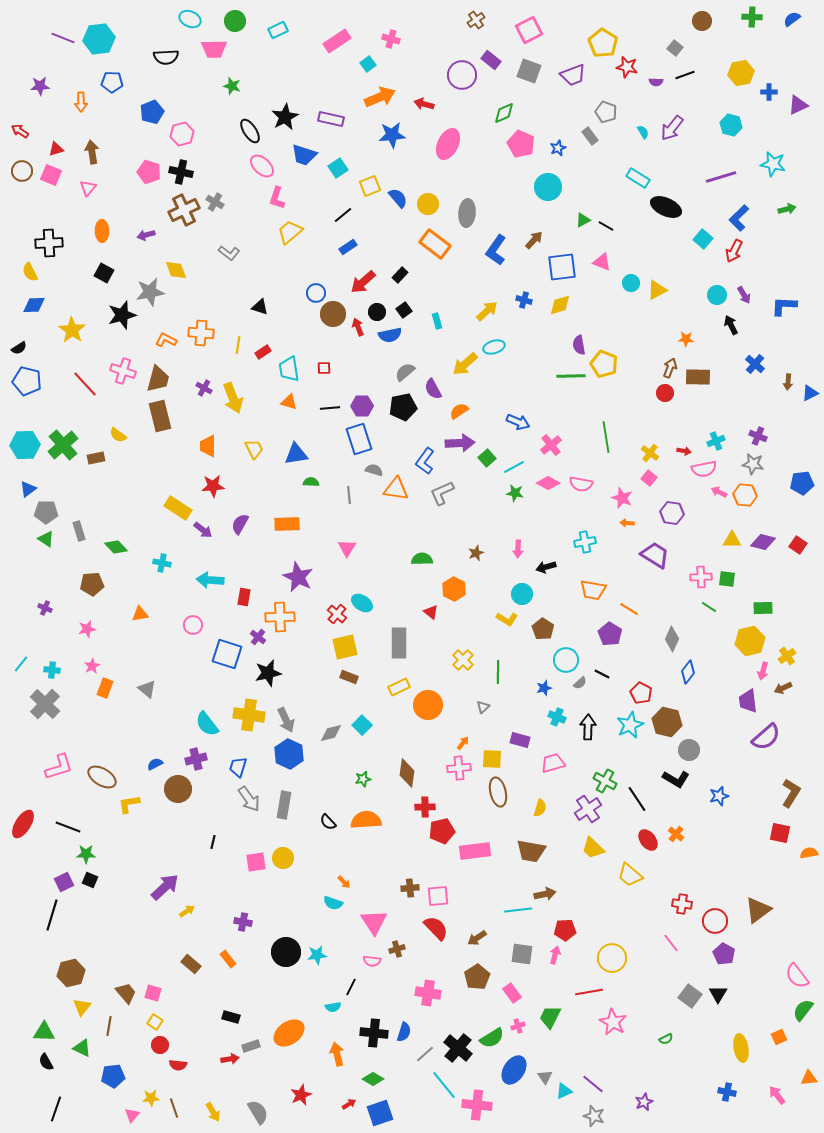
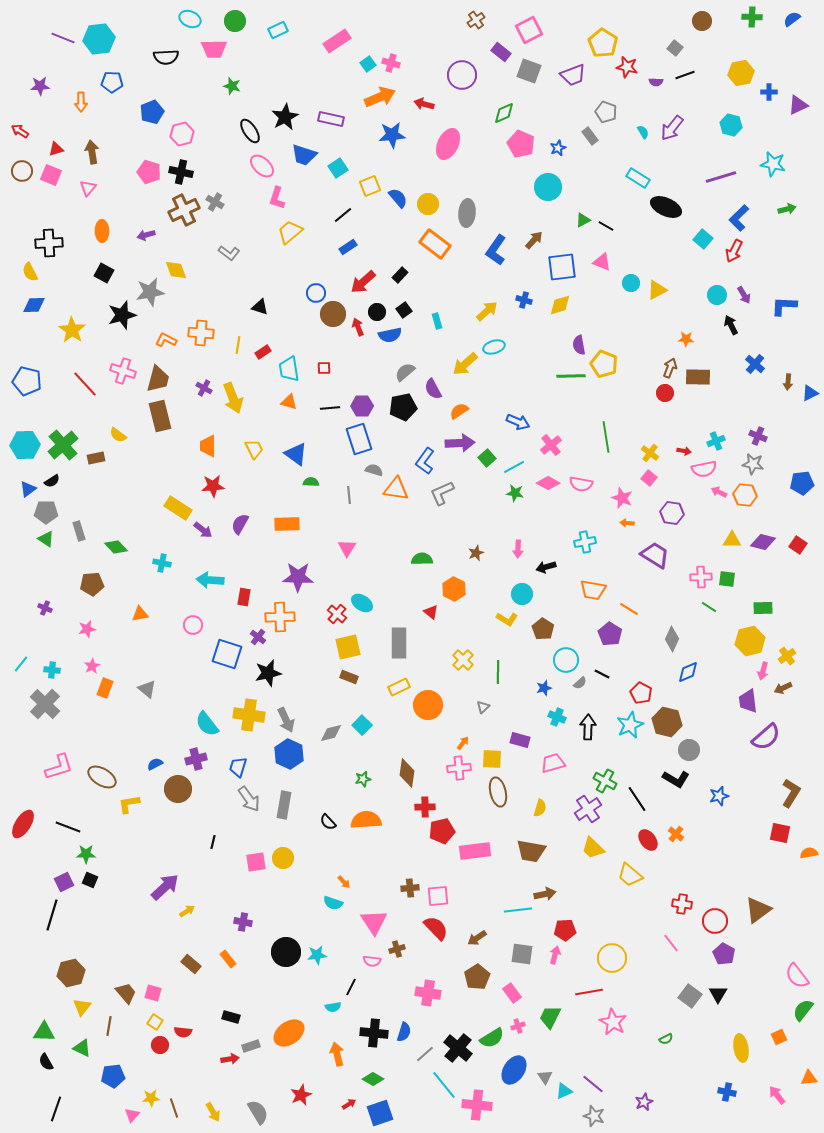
pink cross at (391, 39): moved 24 px down
purple rectangle at (491, 60): moved 10 px right, 8 px up
black semicircle at (19, 348): moved 33 px right, 133 px down
blue triangle at (296, 454): rotated 45 degrees clockwise
purple star at (298, 577): rotated 24 degrees counterclockwise
yellow square at (345, 647): moved 3 px right
blue diamond at (688, 672): rotated 30 degrees clockwise
red semicircle at (178, 1065): moved 5 px right, 33 px up
